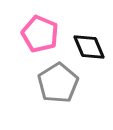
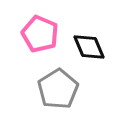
gray pentagon: moved 6 px down
